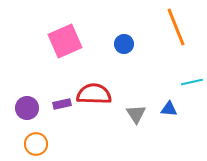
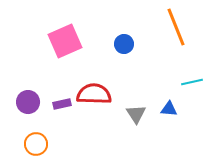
purple circle: moved 1 px right, 6 px up
